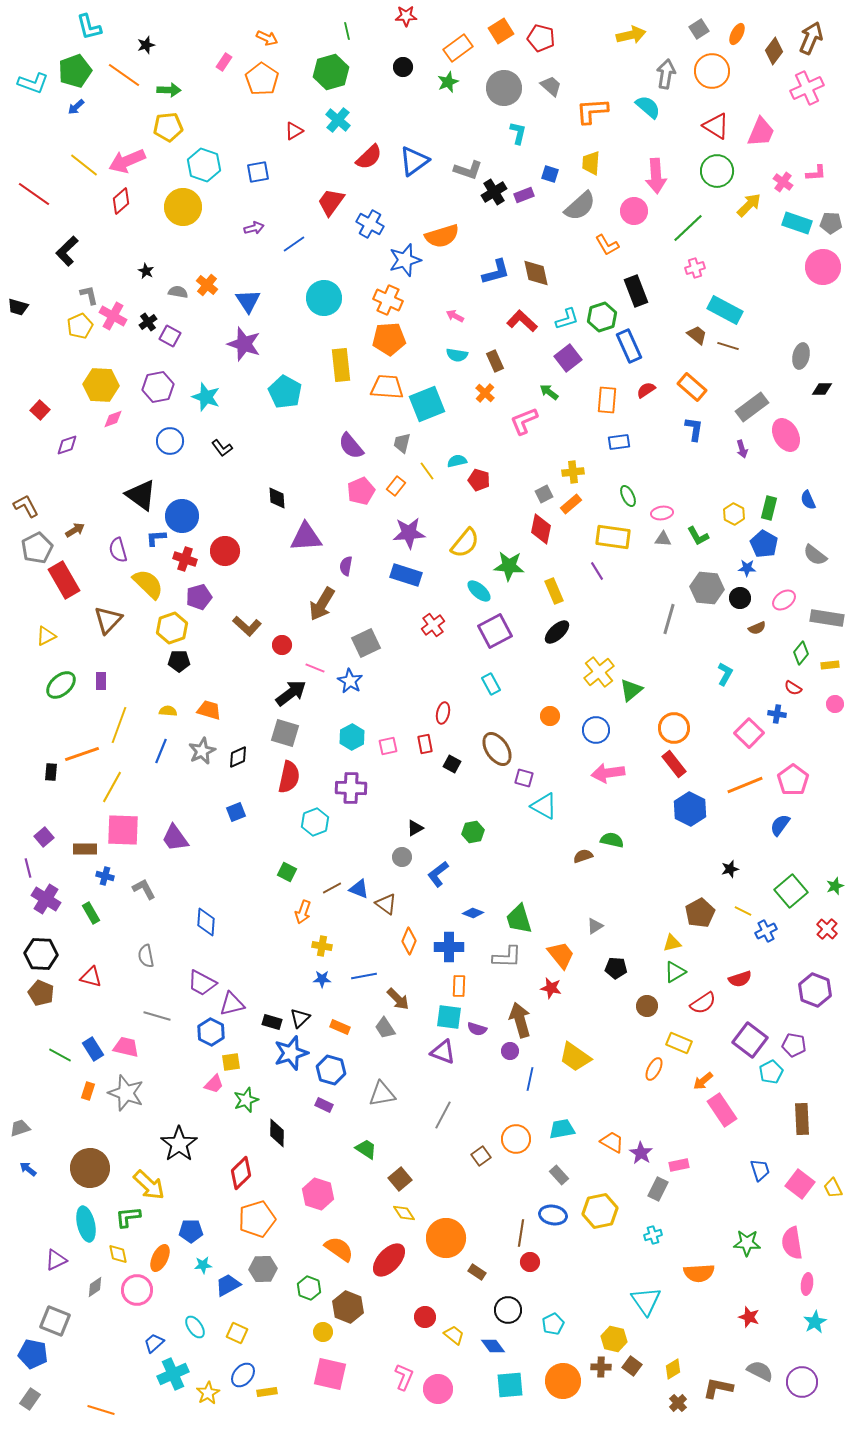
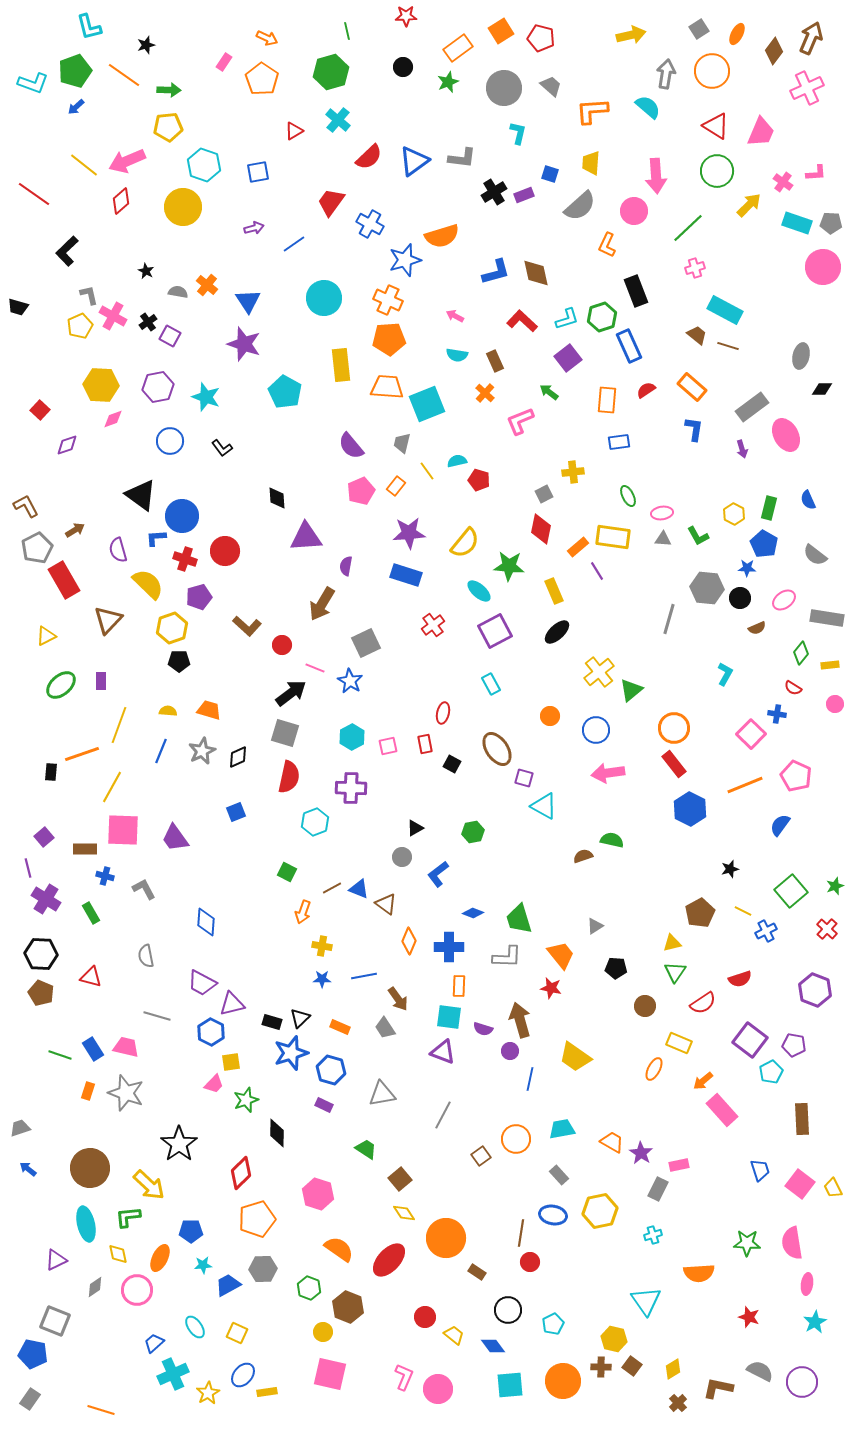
gray L-shape at (468, 170): moved 6 px left, 12 px up; rotated 12 degrees counterclockwise
orange L-shape at (607, 245): rotated 55 degrees clockwise
pink L-shape at (524, 421): moved 4 px left
orange rectangle at (571, 504): moved 7 px right, 43 px down
pink square at (749, 733): moved 2 px right, 1 px down
pink pentagon at (793, 780): moved 3 px right, 4 px up; rotated 12 degrees counterclockwise
green triangle at (675, 972): rotated 25 degrees counterclockwise
brown arrow at (398, 999): rotated 10 degrees clockwise
brown circle at (647, 1006): moved 2 px left
purple semicircle at (477, 1029): moved 6 px right
green line at (60, 1055): rotated 10 degrees counterclockwise
pink rectangle at (722, 1110): rotated 8 degrees counterclockwise
